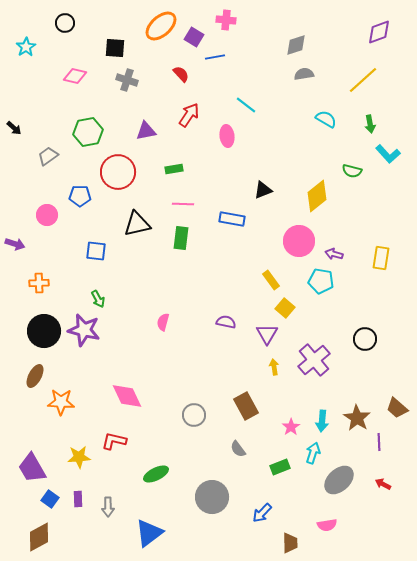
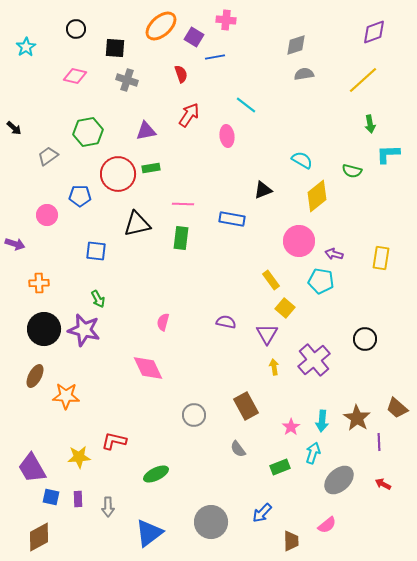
black circle at (65, 23): moved 11 px right, 6 px down
purple diamond at (379, 32): moved 5 px left
red semicircle at (181, 74): rotated 24 degrees clockwise
cyan semicircle at (326, 119): moved 24 px left, 41 px down
cyan L-shape at (388, 154): rotated 130 degrees clockwise
green rectangle at (174, 169): moved 23 px left, 1 px up
red circle at (118, 172): moved 2 px down
black circle at (44, 331): moved 2 px up
pink diamond at (127, 396): moved 21 px right, 28 px up
orange star at (61, 402): moved 5 px right, 6 px up
gray circle at (212, 497): moved 1 px left, 25 px down
blue square at (50, 499): moved 1 px right, 2 px up; rotated 24 degrees counterclockwise
pink semicircle at (327, 525): rotated 30 degrees counterclockwise
brown trapezoid at (290, 543): moved 1 px right, 2 px up
